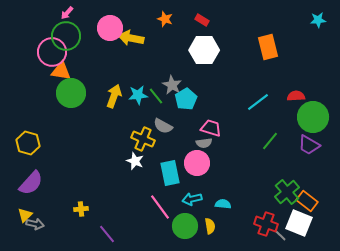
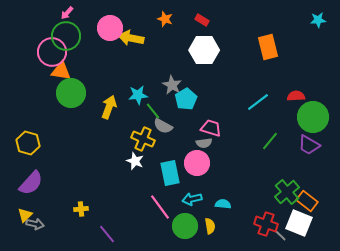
yellow arrow at (114, 96): moved 5 px left, 11 px down
green line at (156, 96): moved 3 px left, 15 px down
